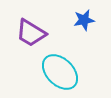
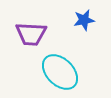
purple trapezoid: moved 1 px down; rotated 28 degrees counterclockwise
